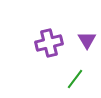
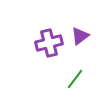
purple triangle: moved 7 px left, 4 px up; rotated 24 degrees clockwise
